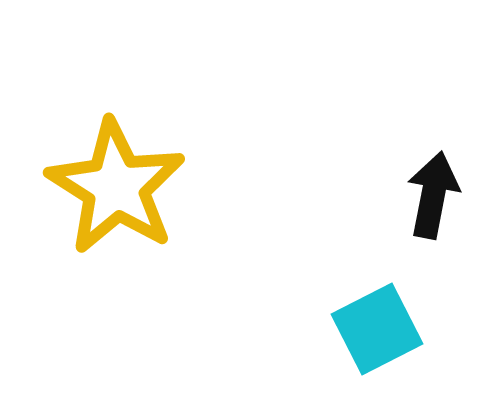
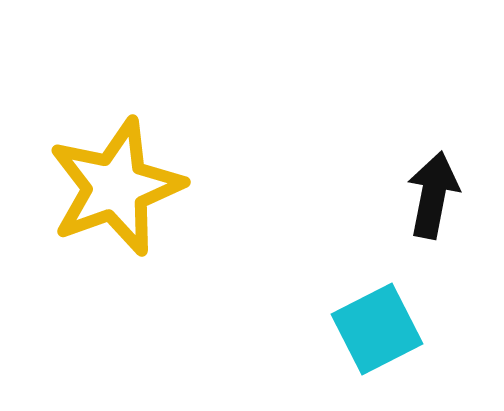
yellow star: rotated 20 degrees clockwise
